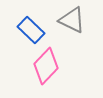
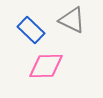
pink diamond: rotated 45 degrees clockwise
